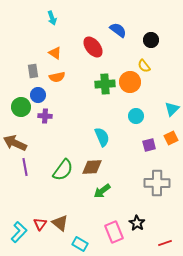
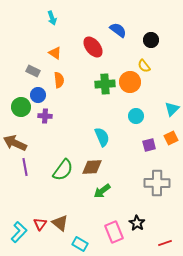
gray rectangle: rotated 56 degrees counterclockwise
orange semicircle: moved 2 px right, 3 px down; rotated 84 degrees counterclockwise
